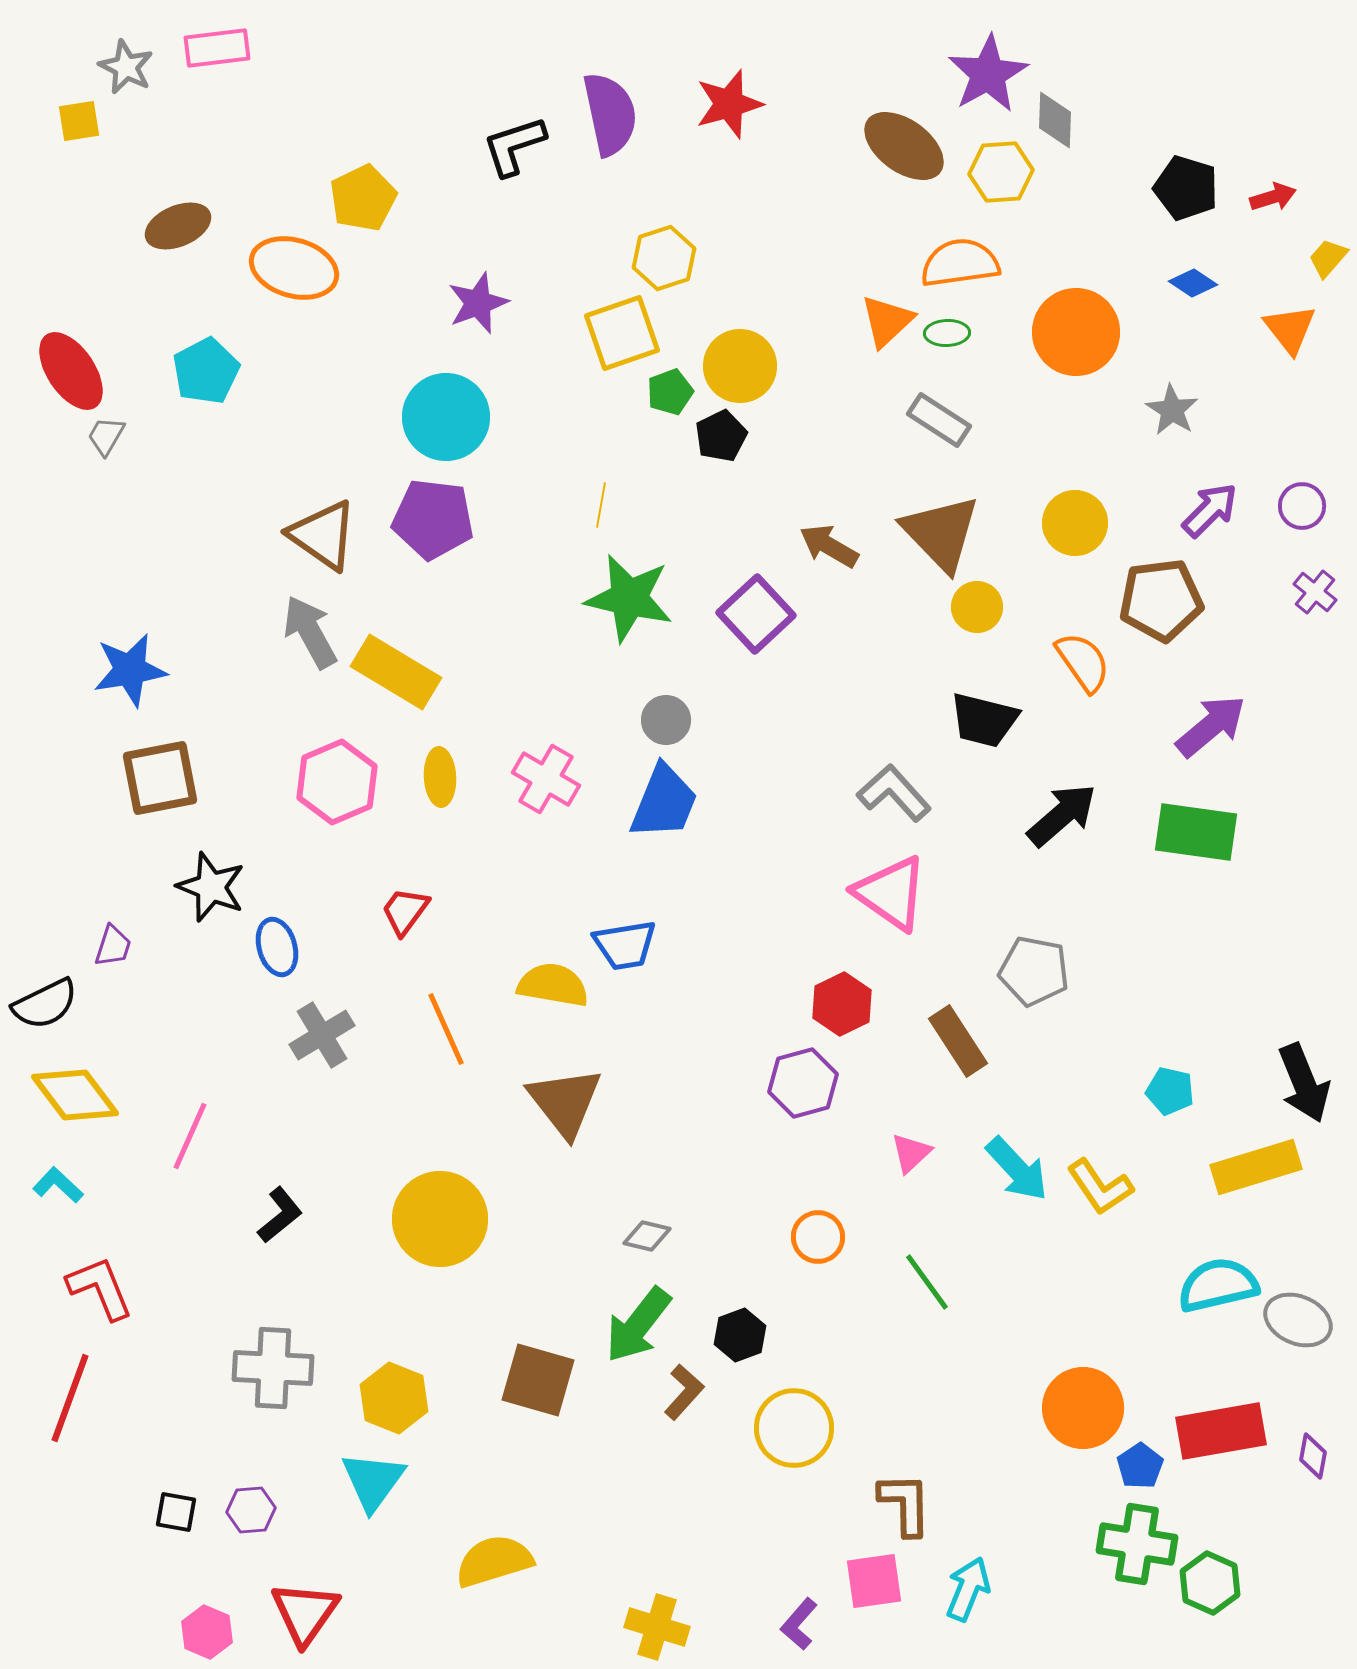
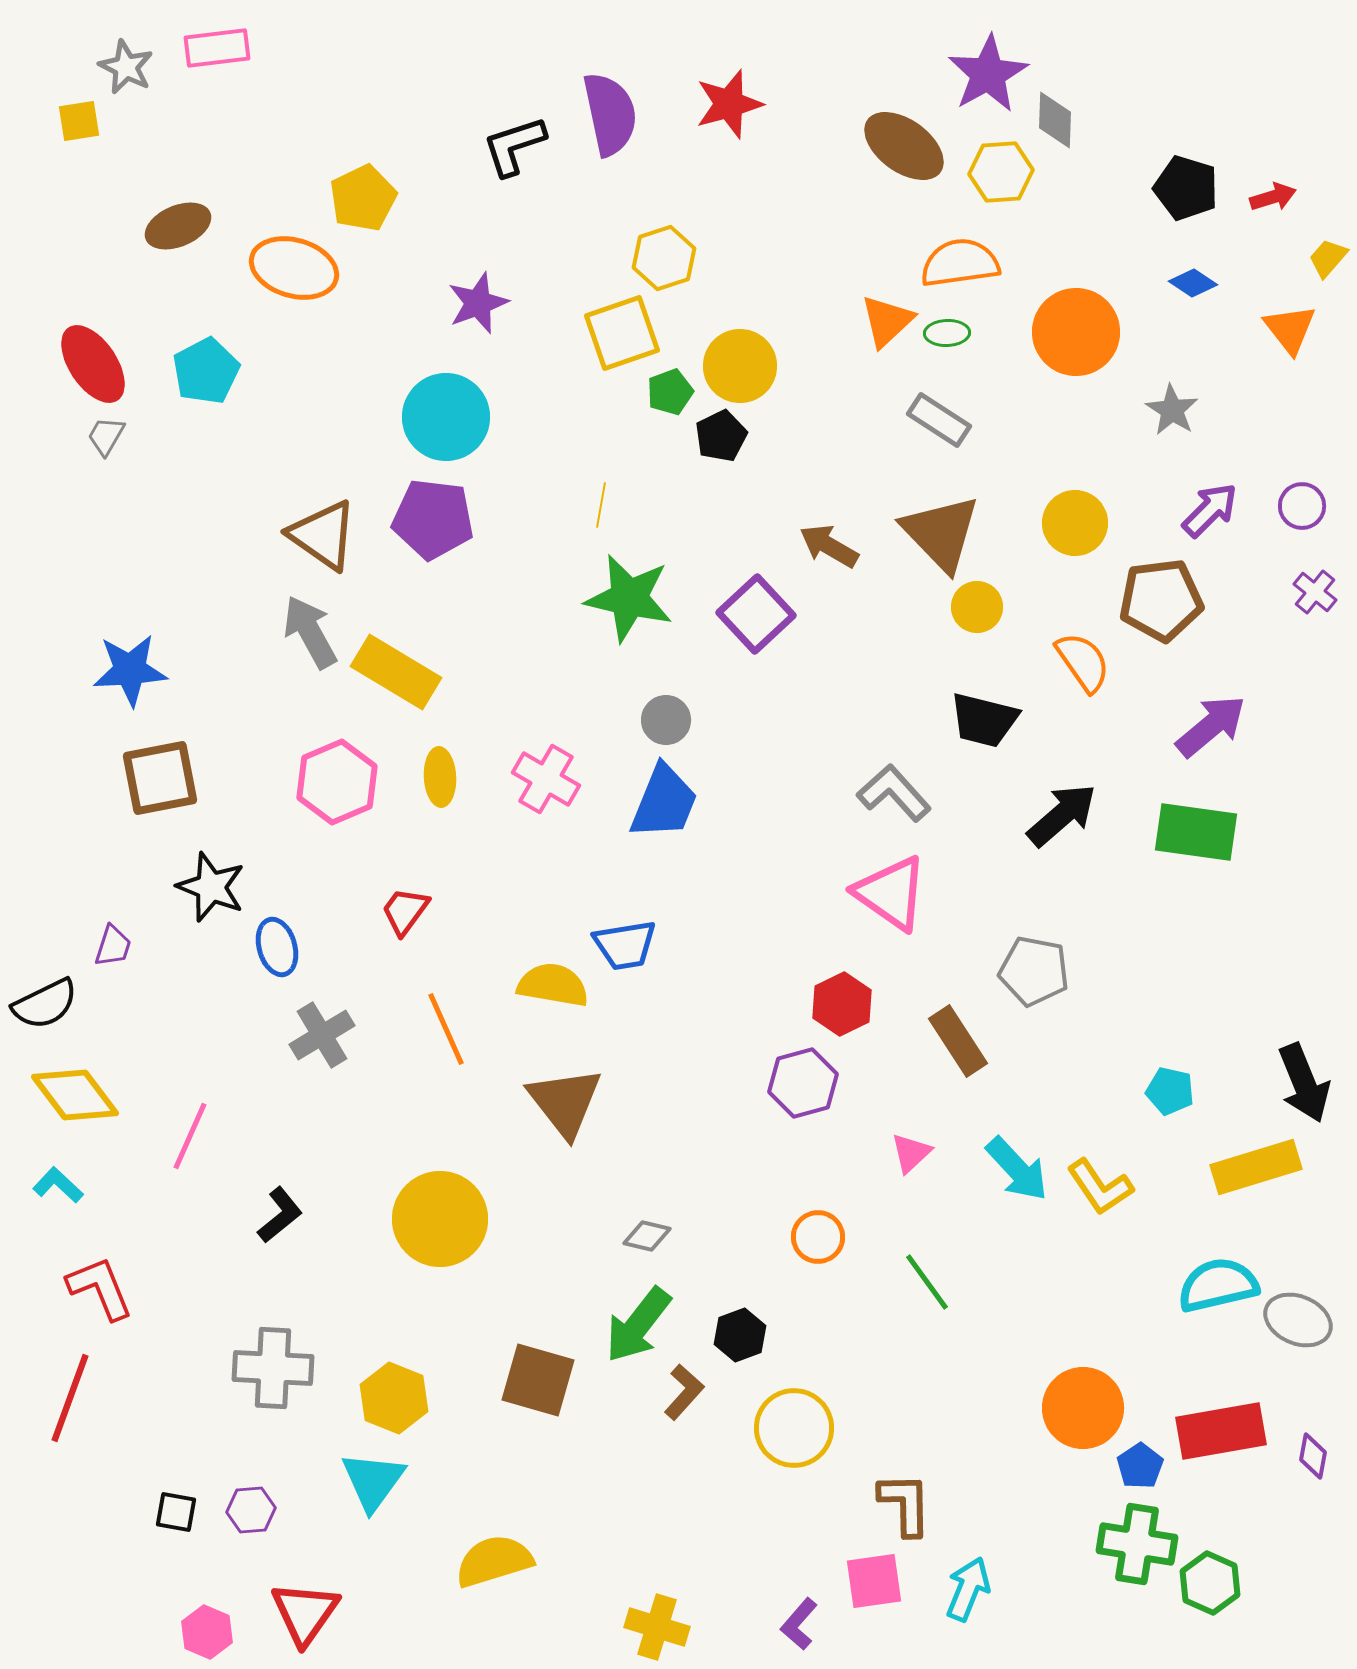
red ellipse at (71, 371): moved 22 px right, 7 px up
blue star at (130, 670): rotated 6 degrees clockwise
